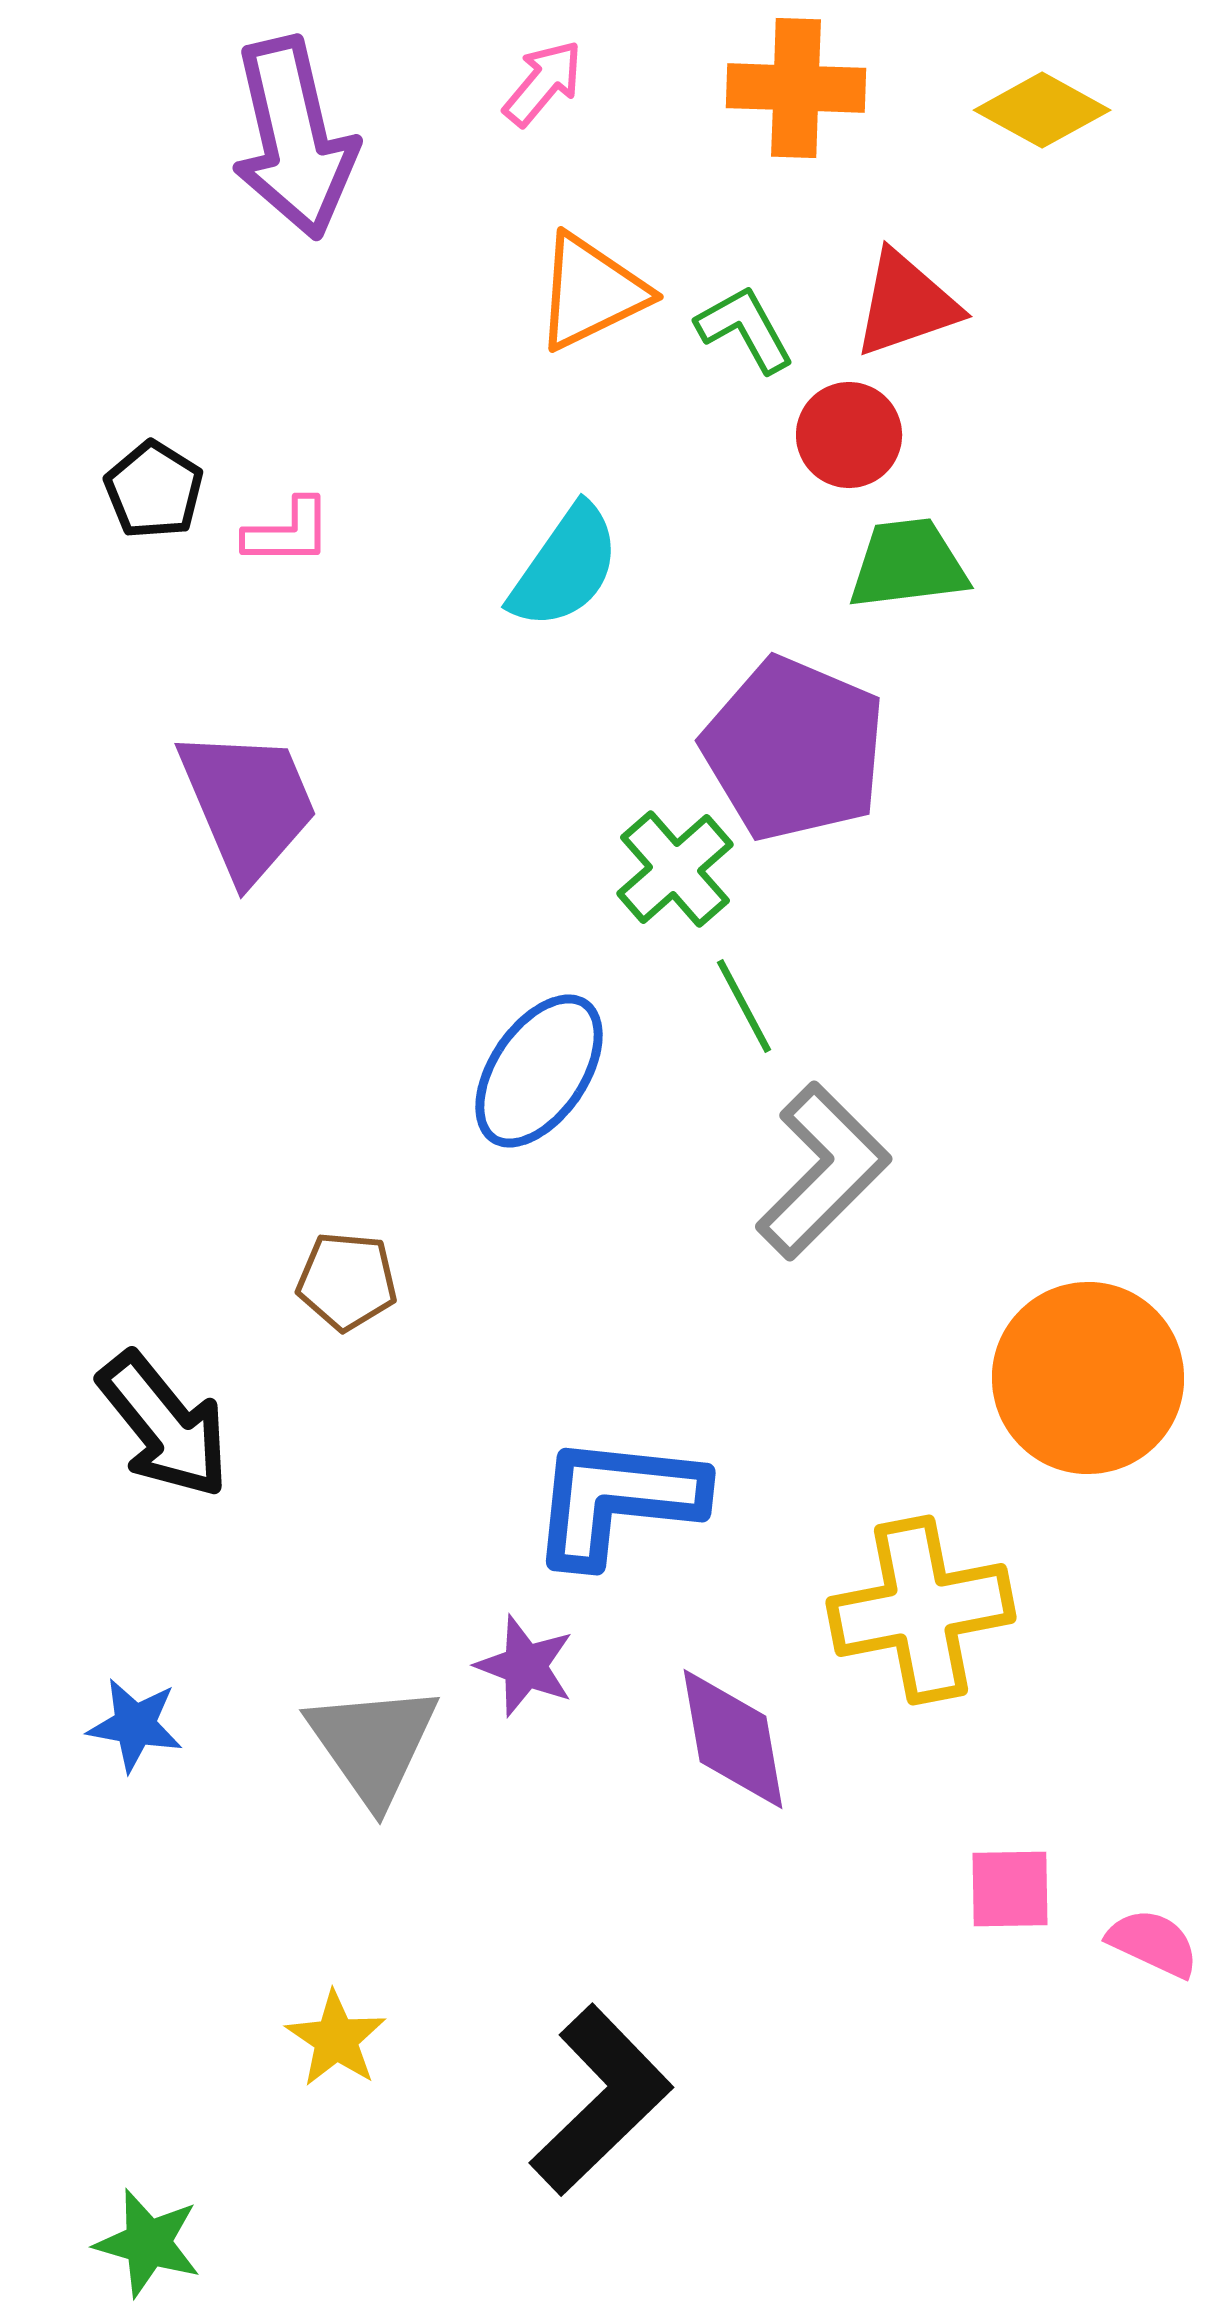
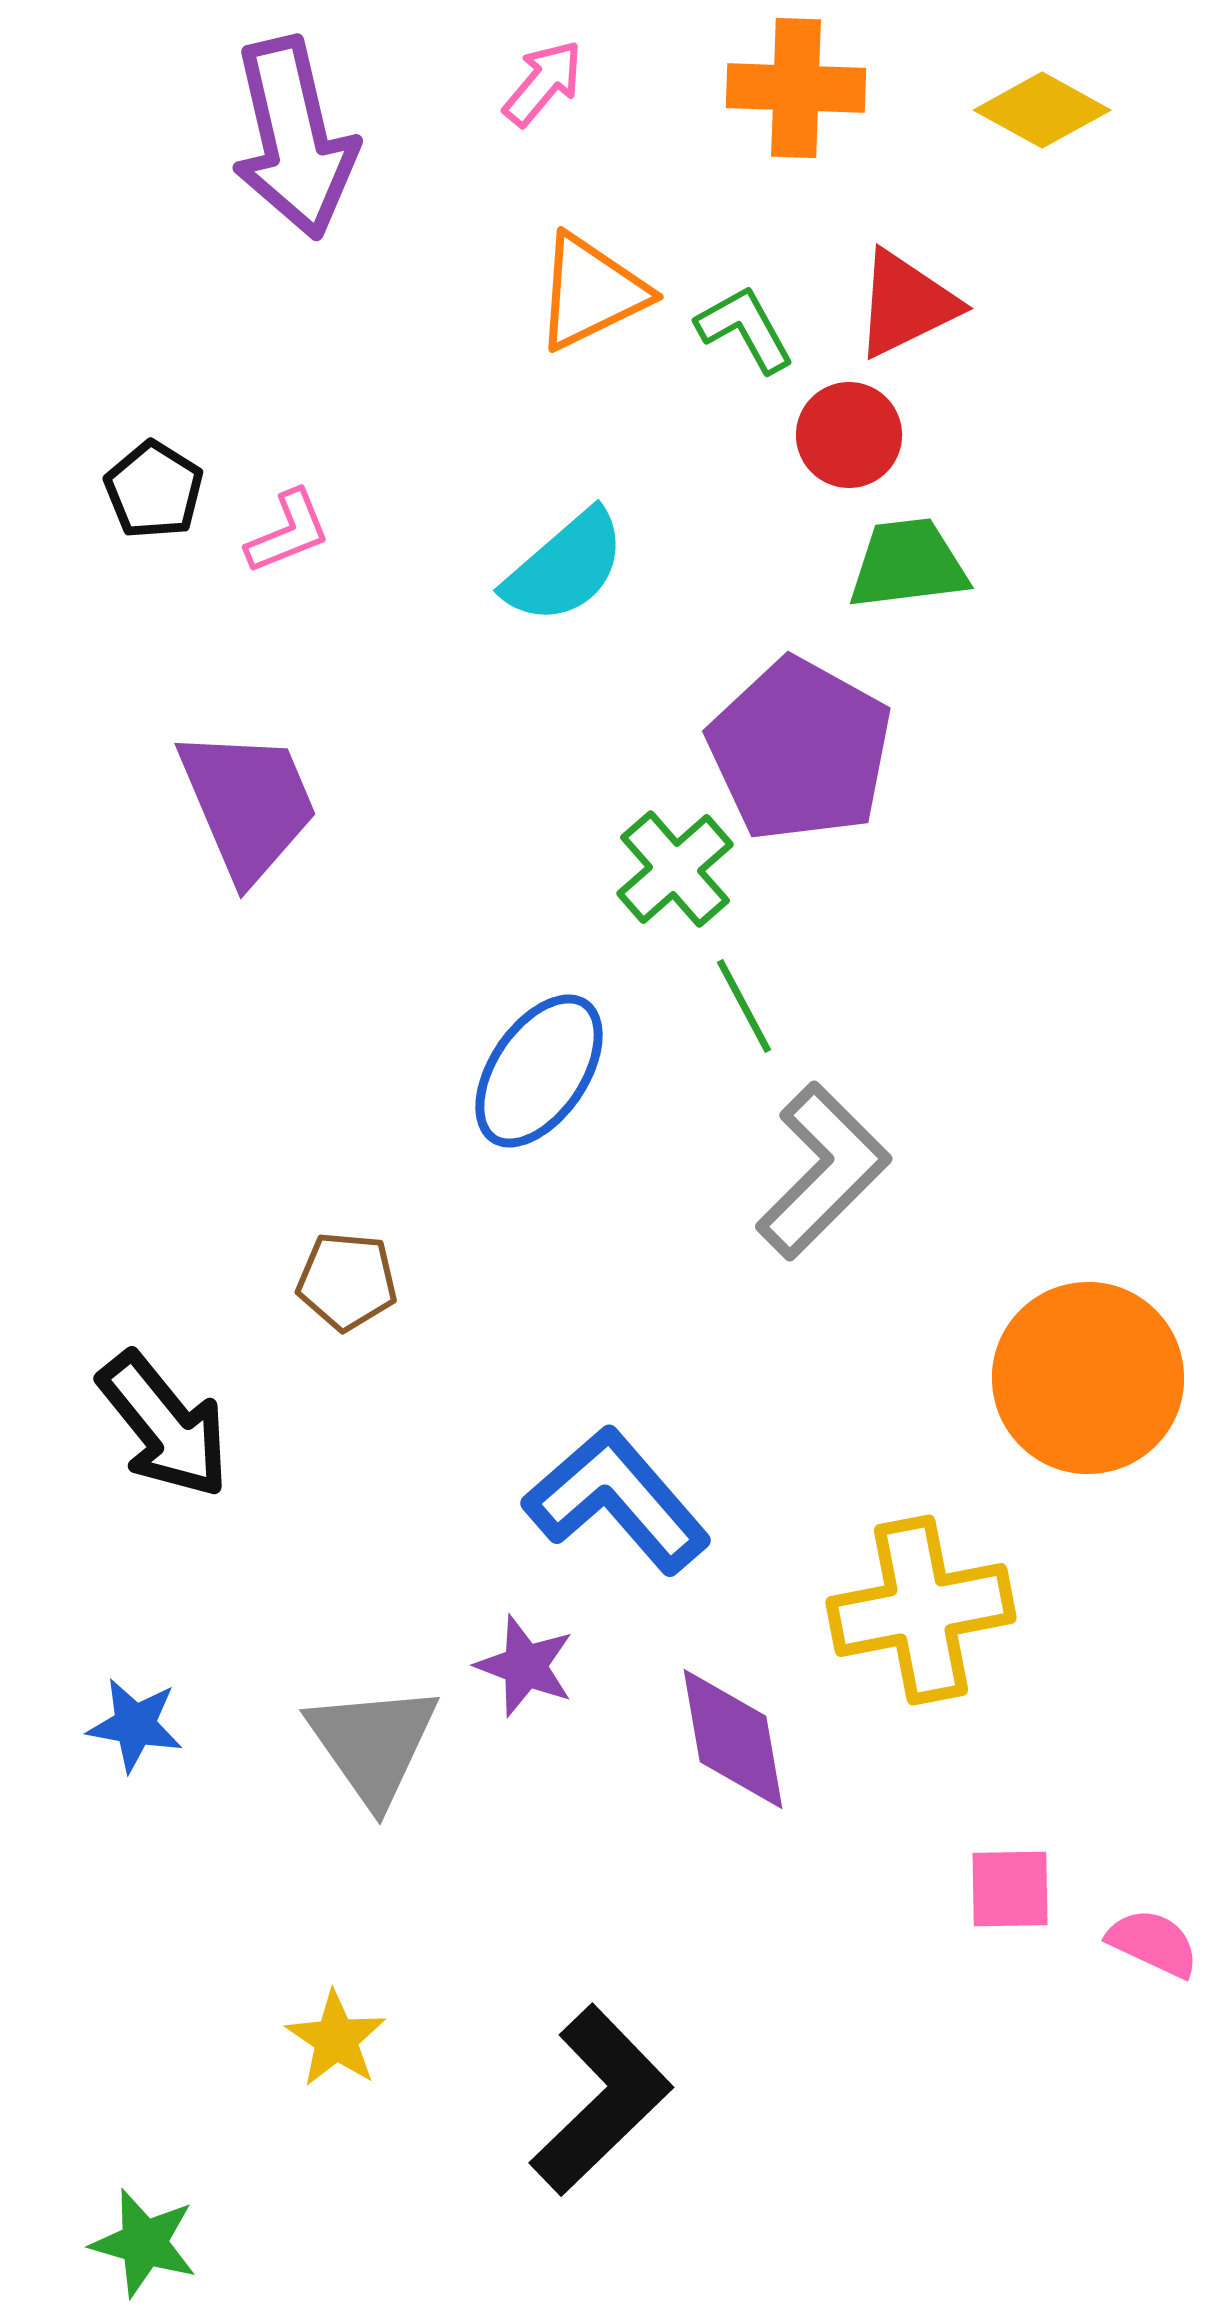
red triangle: rotated 7 degrees counterclockwise
pink L-shape: rotated 22 degrees counterclockwise
cyan semicircle: rotated 14 degrees clockwise
purple pentagon: moved 6 px right, 1 px down; rotated 6 degrees clockwise
blue L-shape: rotated 43 degrees clockwise
green star: moved 4 px left
